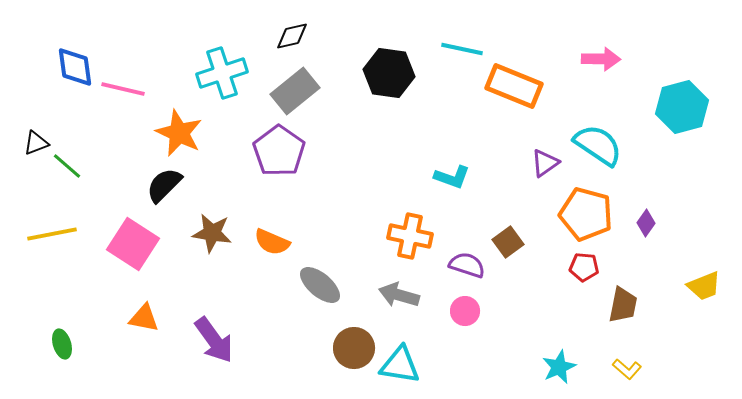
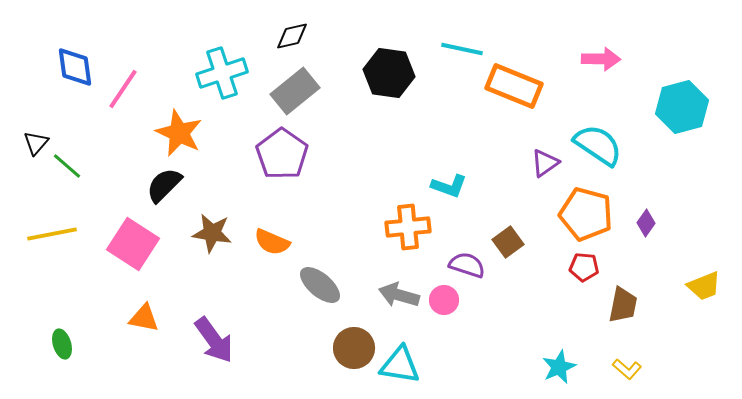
pink line: rotated 69 degrees counterclockwise
black triangle: rotated 28 degrees counterclockwise
purple pentagon: moved 3 px right, 3 px down
cyan L-shape: moved 3 px left, 9 px down
orange cross: moved 2 px left, 9 px up; rotated 18 degrees counterclockwise
pink circle: moved 21 px left, 11 px up
